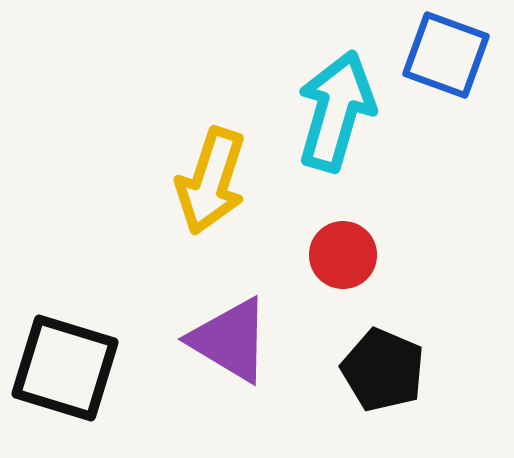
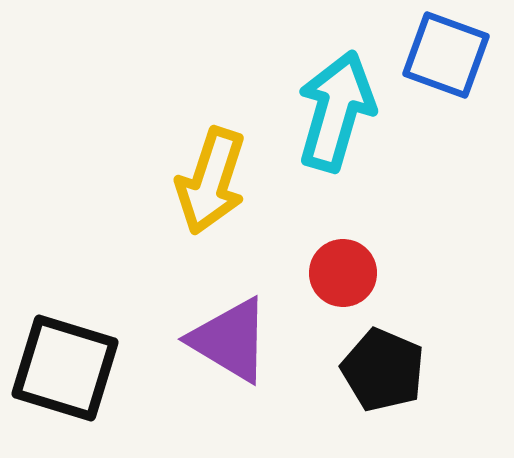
red circle: moved 18 px down
